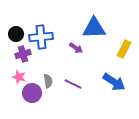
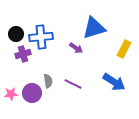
blue triangle: rotated 15 degrees counterclockwise
pink star: moved 8 px left, 17 px down; rotated 24 degrees counterclockwise
